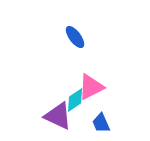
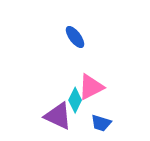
cyan diamond: rotated 30 degrees counterclockwise
blue trapezoid: rotated 50 degrees counterclockwise
